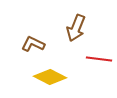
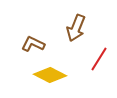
red line: rotated 65 degrees counterclockwise
yellow diamond: moved 2 px up
